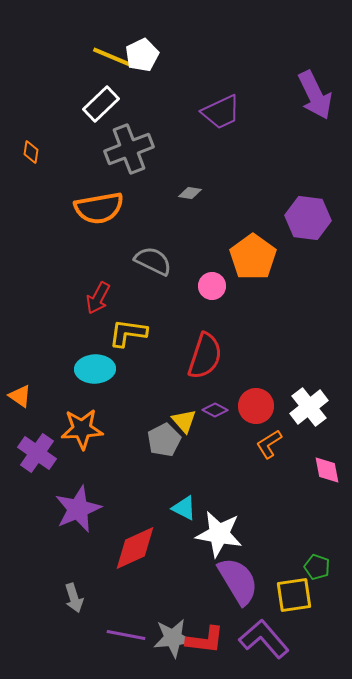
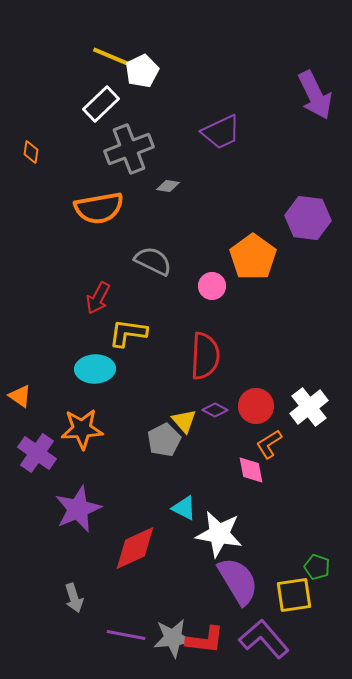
white pentagon: moved 16 px down
purple trapezoid: moved 20 px down
gray diamond: moved 22 px left, 7 px up
red semicircle: rotated 15 degrees counterclockwise
pink diamond: moved 76 px left
